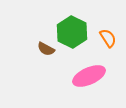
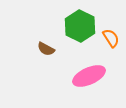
green hexagon: moved 8 px right, 6 px up
orange semicircle: moved 3 px right
